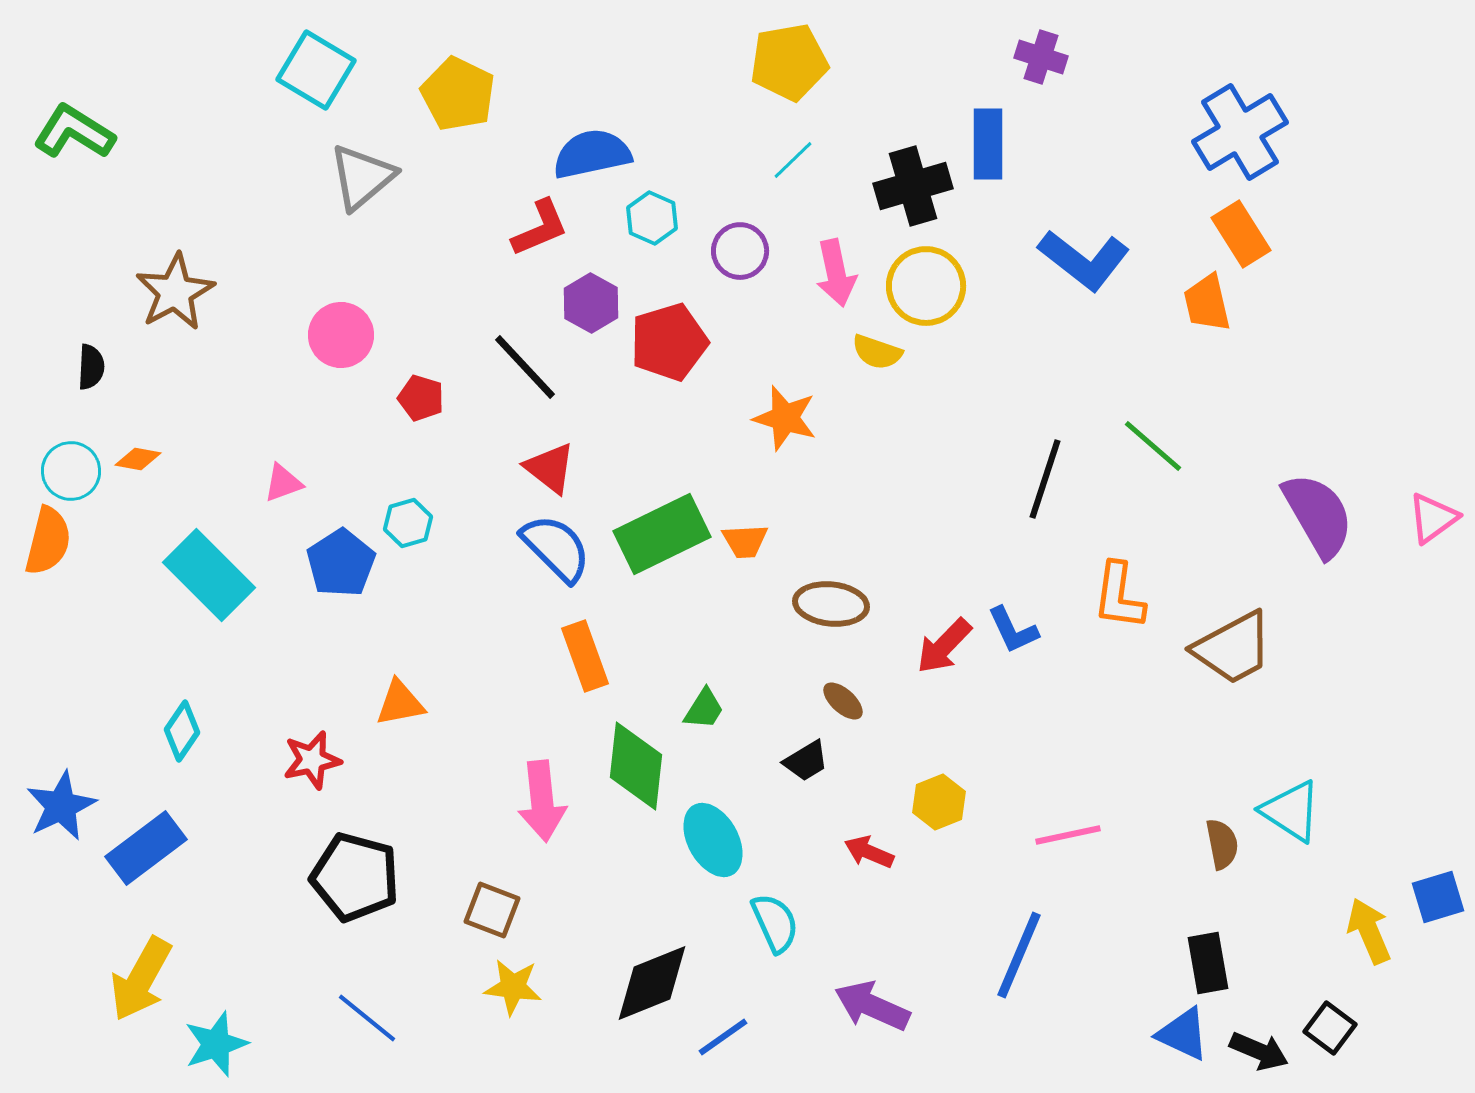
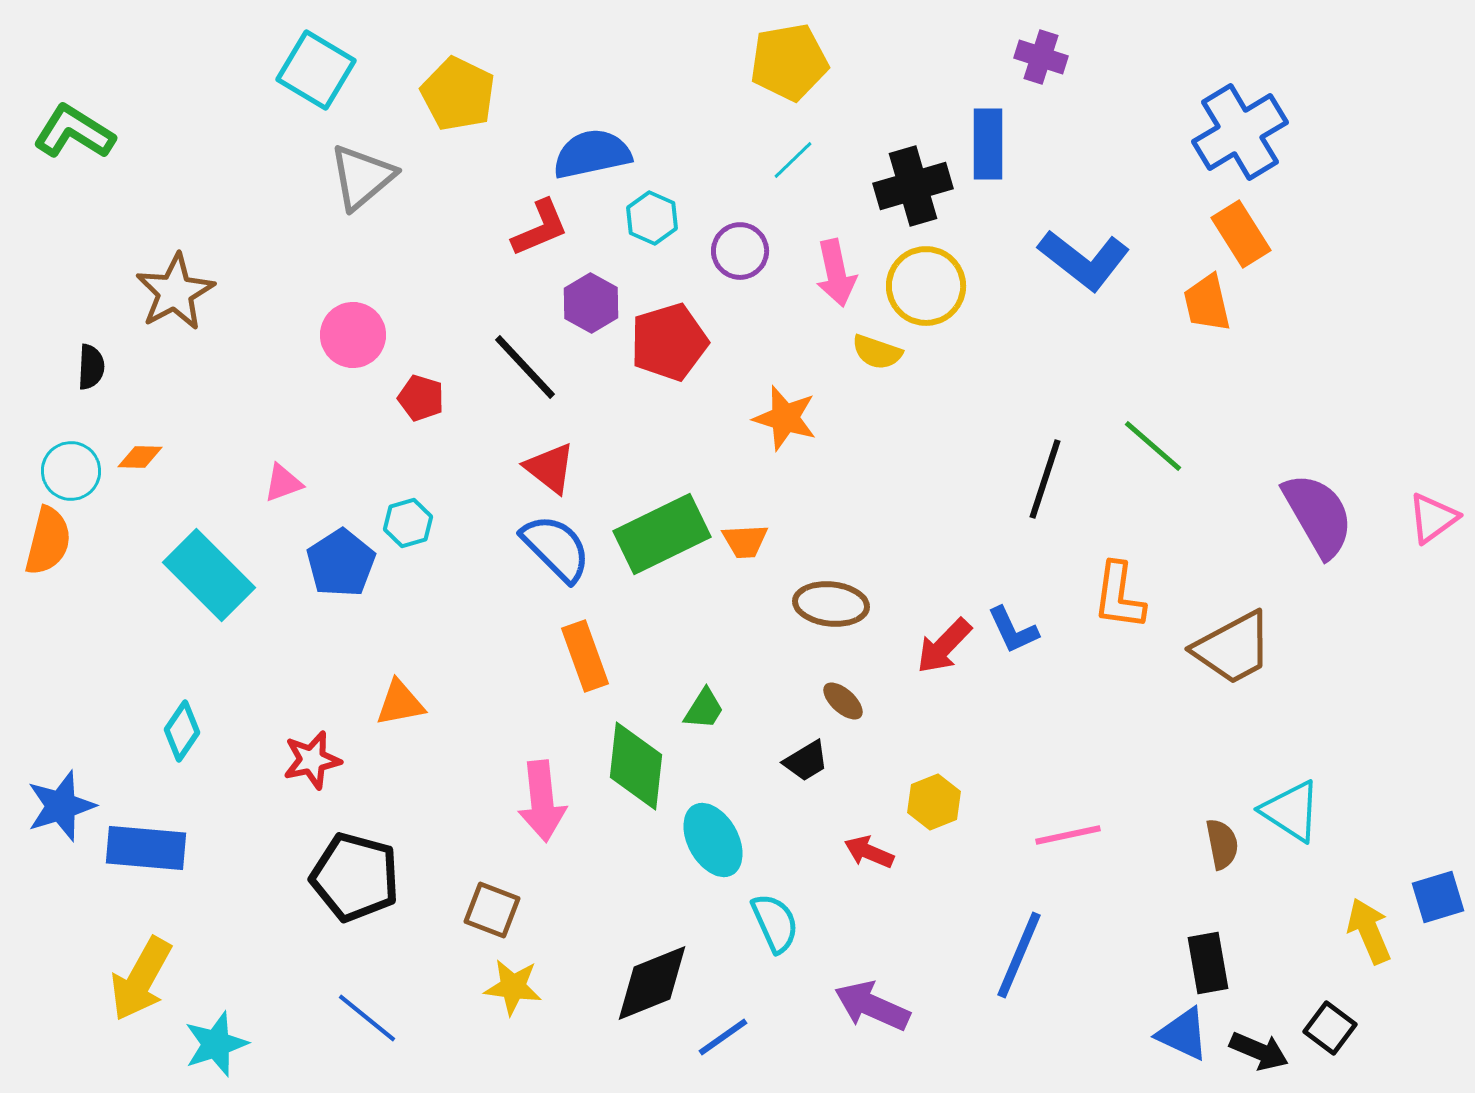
pink circle at (341, 335): moved 12 px right
orange diamond at (138, 459): moved 2 px right, 2 px up; rotated 9 degrees counterclockwise
yellow hexagon at (939, 802): moved 5 px left
blue star at (61, 806): rotated 8 degrees clockwise
blue rectangle at (146, 848): rotated 42 degrees clockwise
